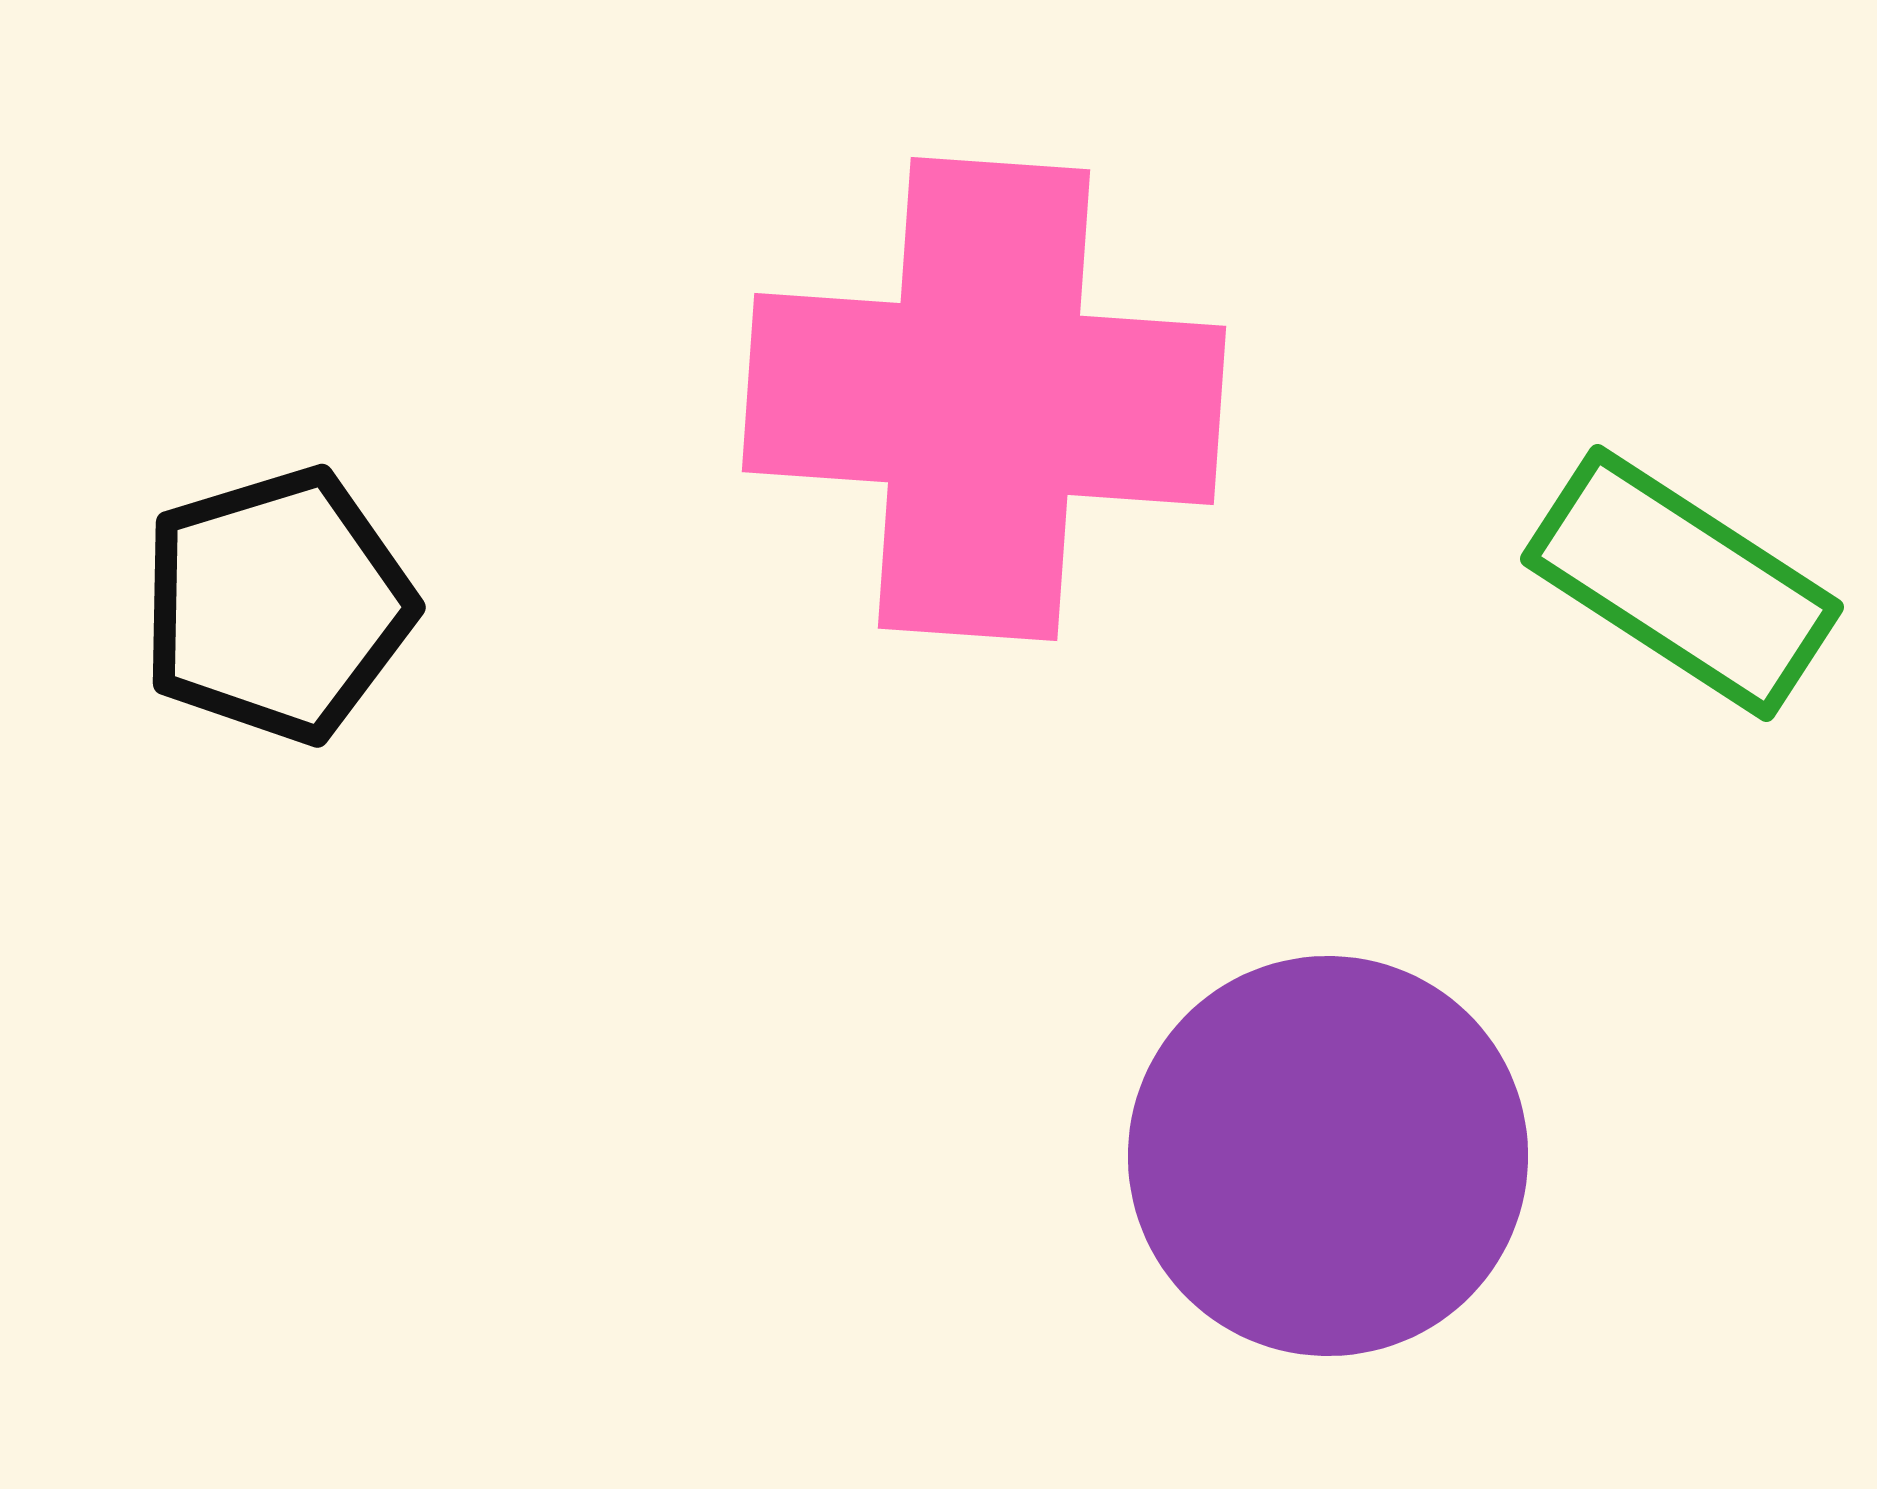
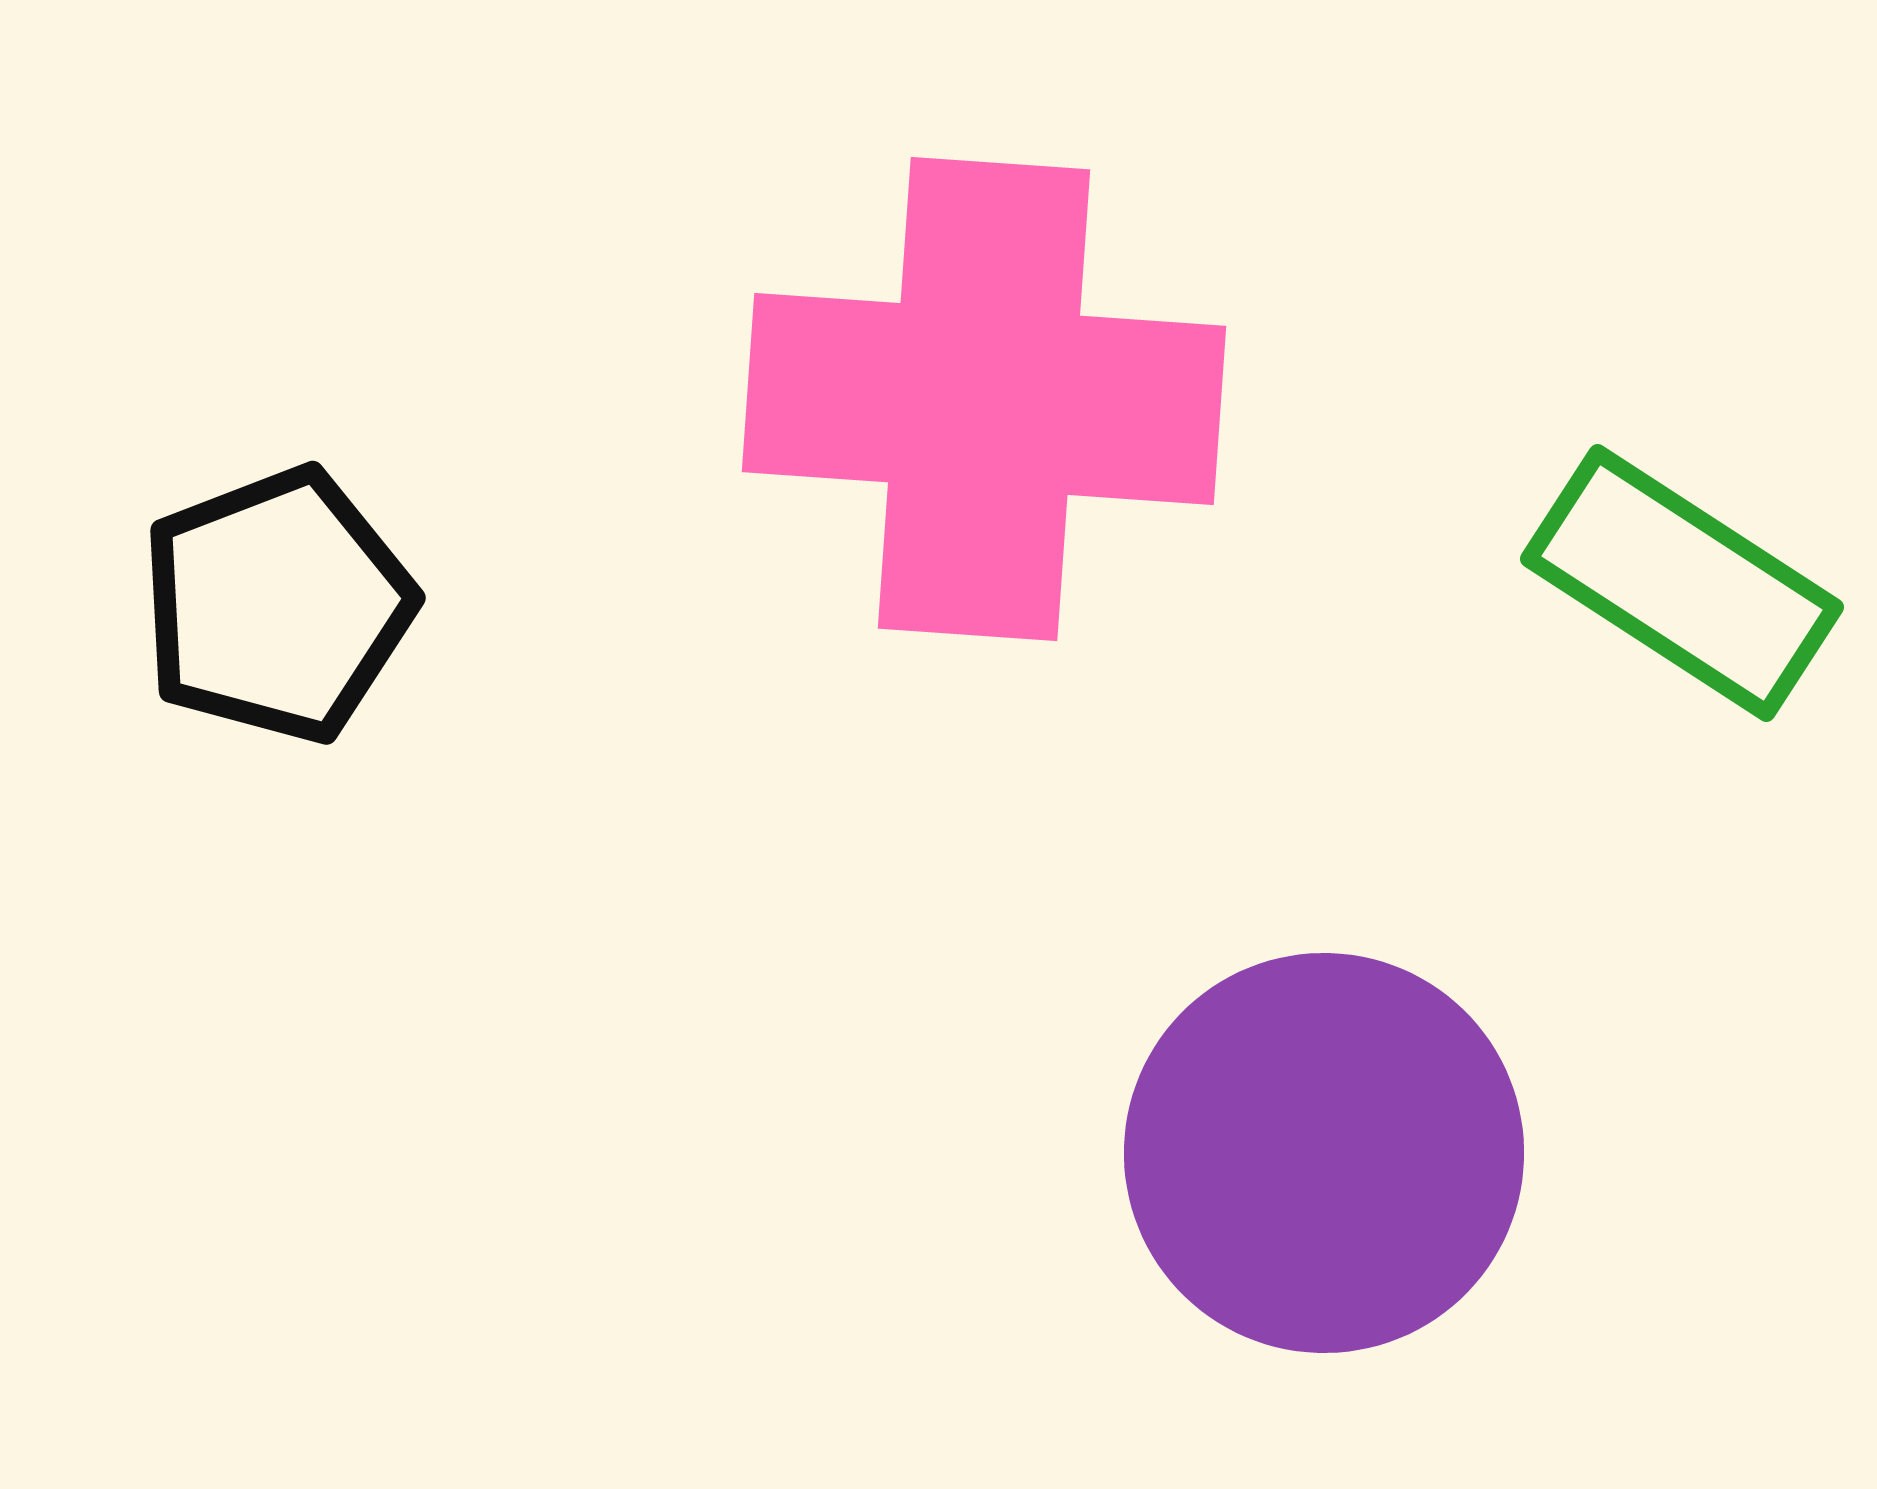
black pentagon: rotated 4 degrees counterclockwise
purple circle: moved 4 px left, 3 px up
